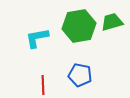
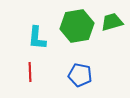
green hexagon: moved 2 px left
cyan L-shape: rotated 75 degrees counterclockwise
red line: moved 13 px left, 13 px up
